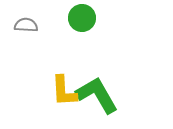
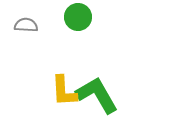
green circle: moved 4 px left, 1 px up
